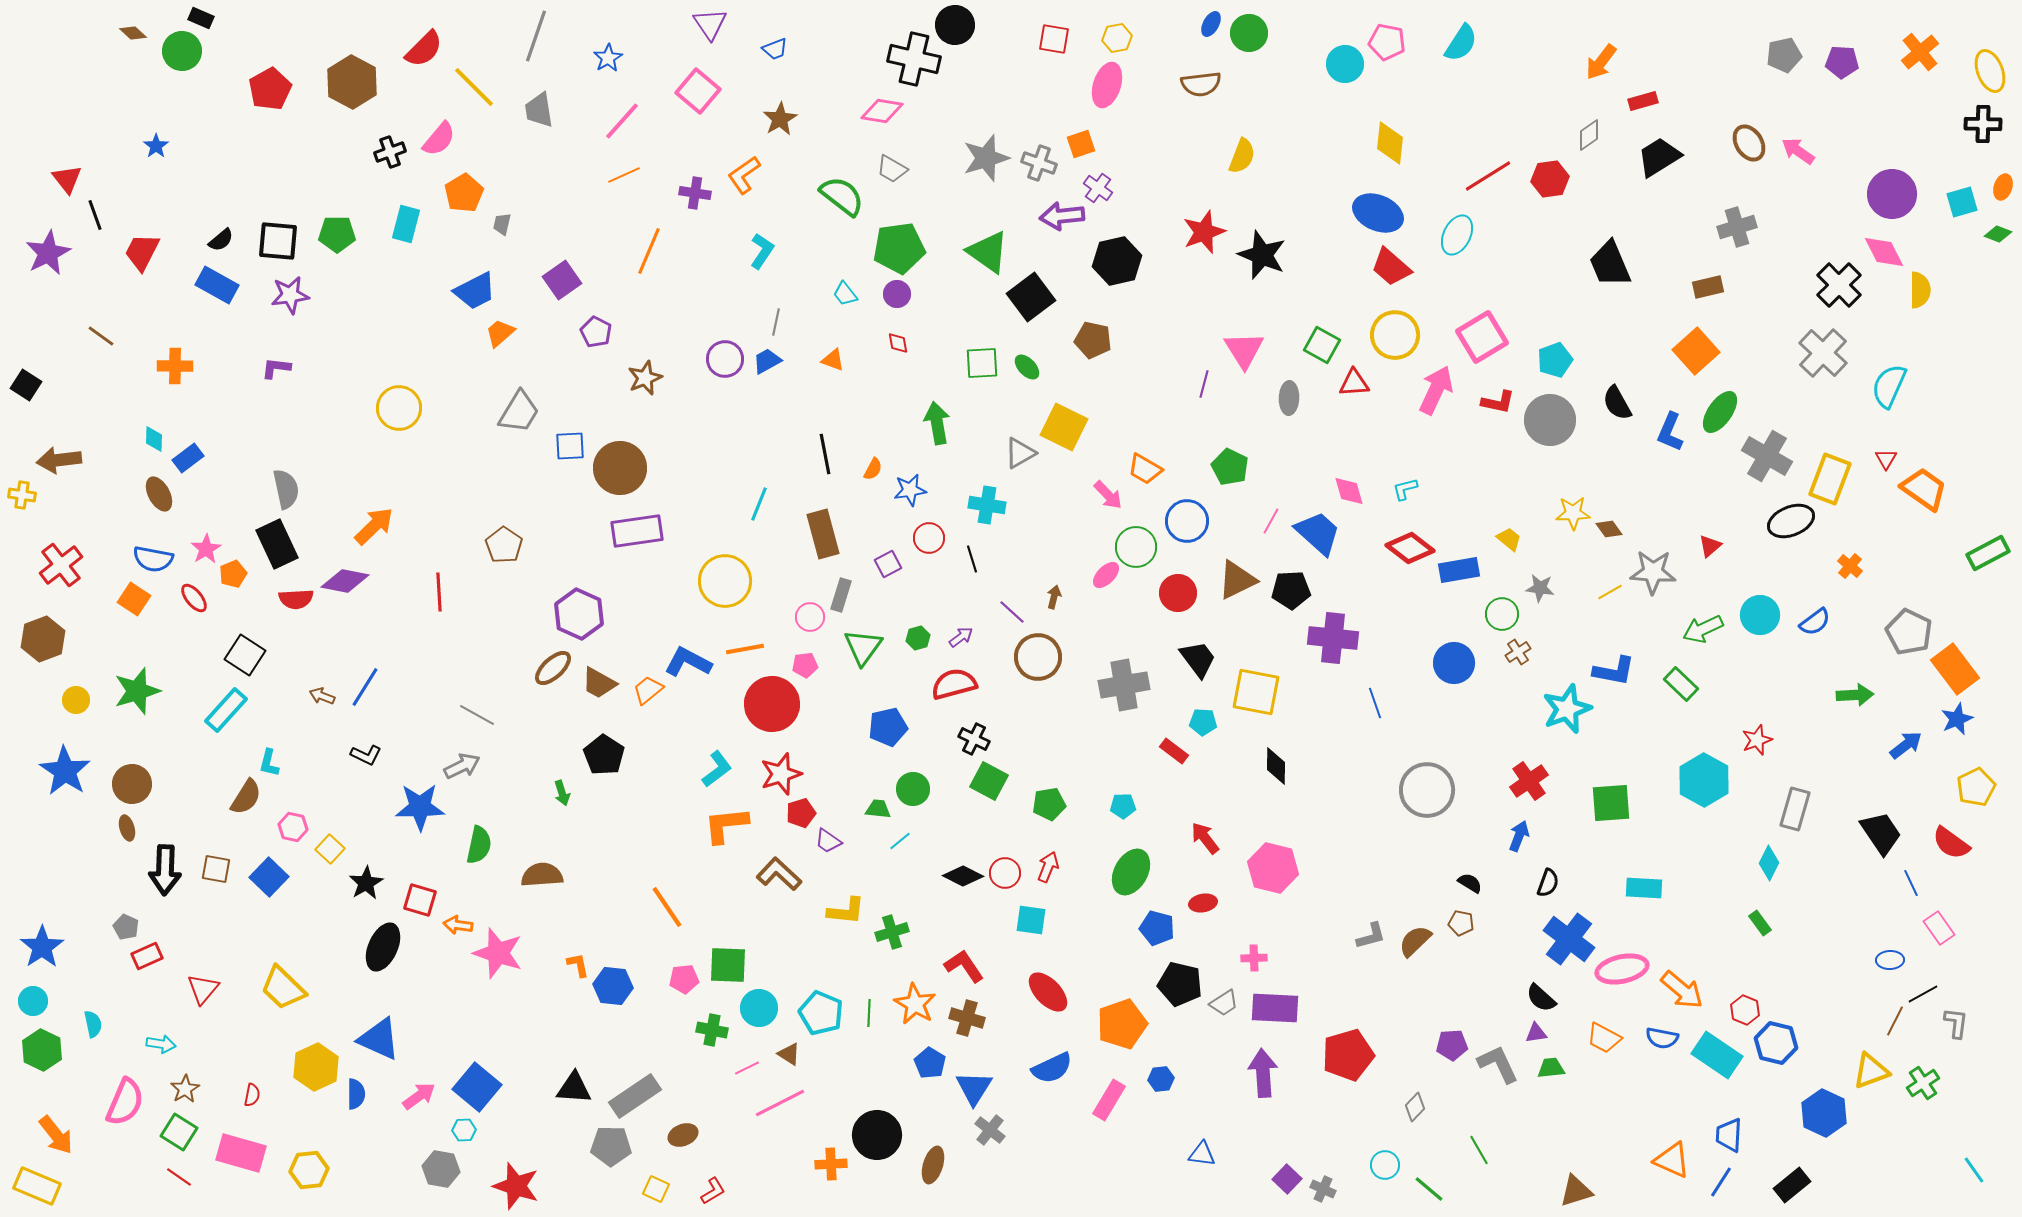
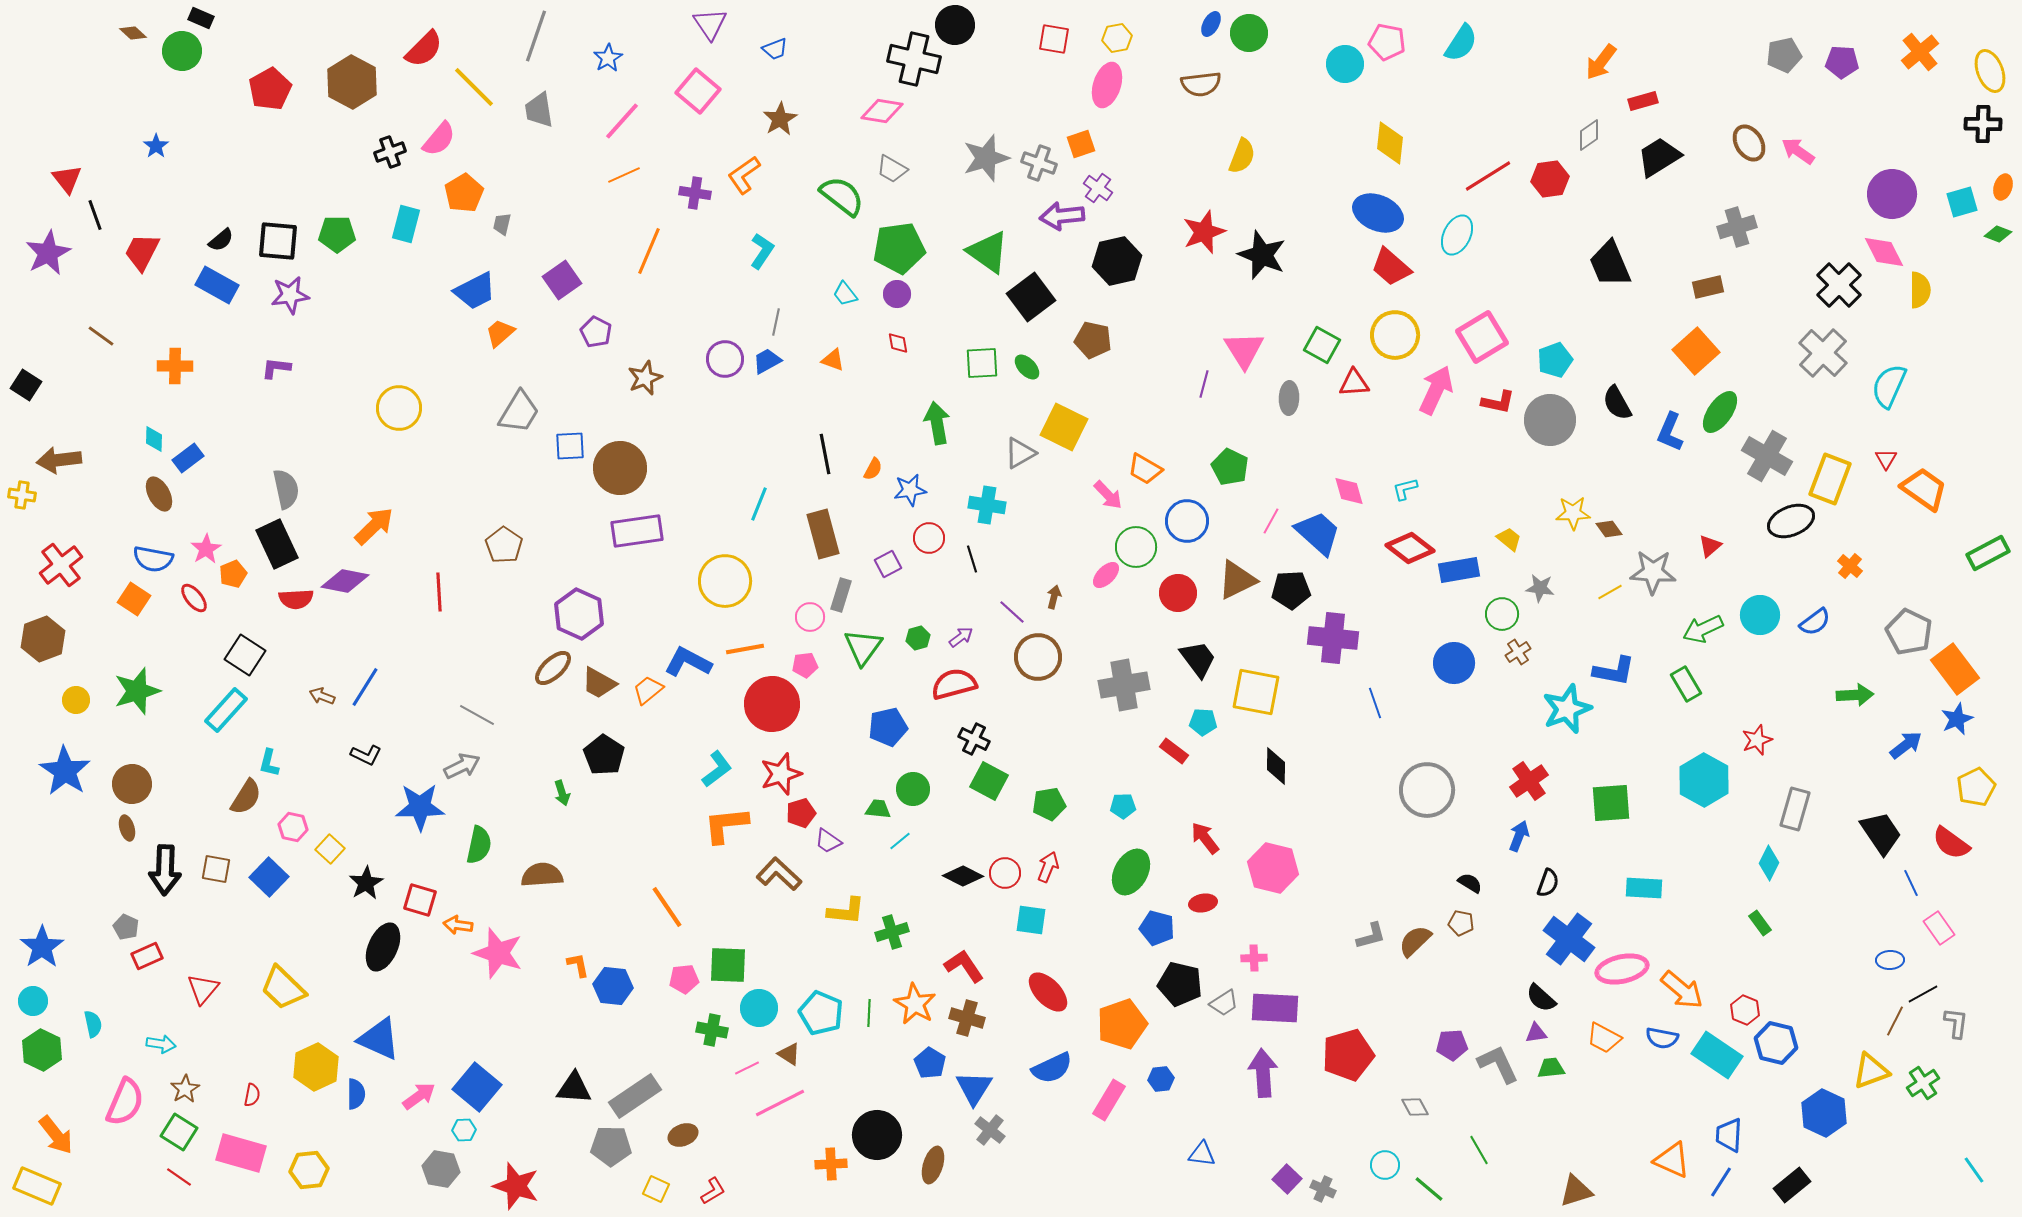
green rectangle at (1681, 684): moved 5 px right; rotated 16 degrees clockwise
gray diamond at (1415, 1107): rotated 72 degrees counterclockwise
